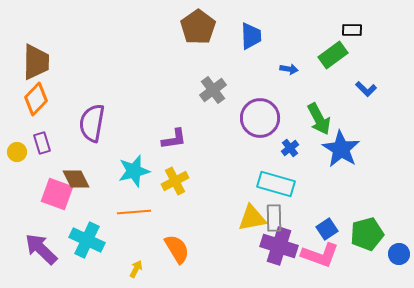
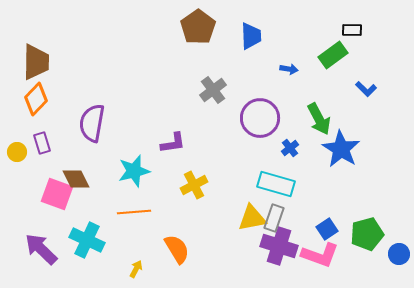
purple L-shape: moved 1 px left, 4 px down
yellow cross: moved 19 px right, 4 px down
gray rectangle: rotated 20 degrees clockwise
